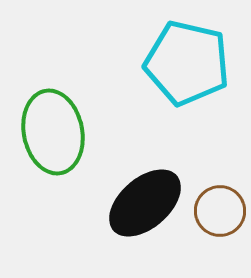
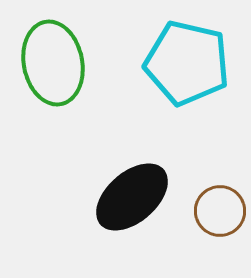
green ellipse: moved 69 px up
black ellipse: moved 13 px left, 6 px up
